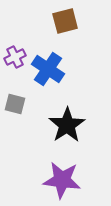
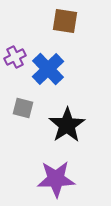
brown square: rotated 24 degrees clockwise
blue cross: rotated 12 degrees clockwise
gray square: moved 8 px right, 4 px down
purple star: moved 6 px left, 1 px up; rotated 9 degrees counterclockwise
